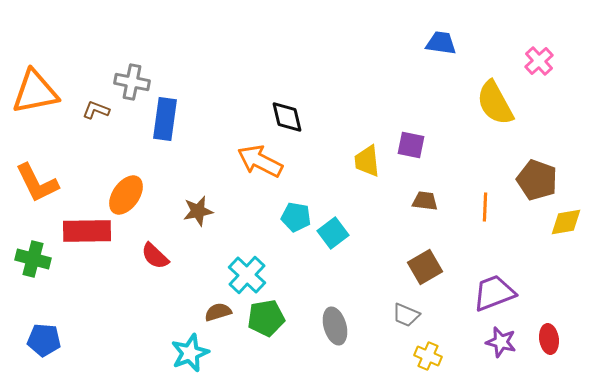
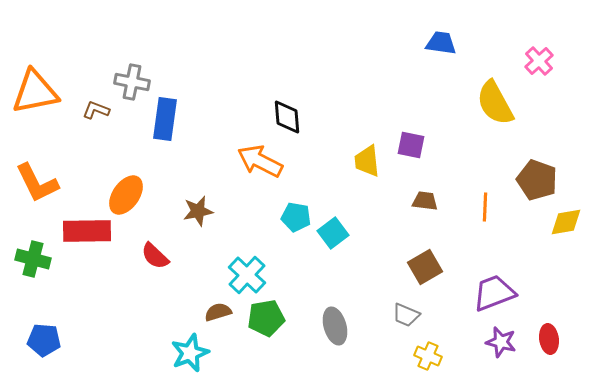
black diamond: rotated 9 degrees clockwise
